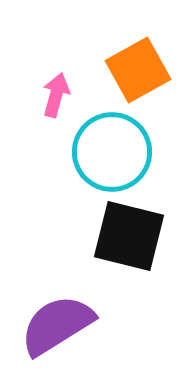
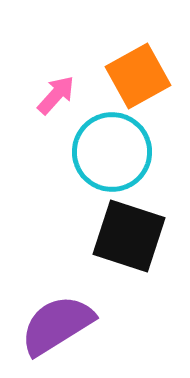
orange square: moved 6 px down
pink arrow: rotated 27 degrees clockwise
black square: rotated 4 degrees clockwise
